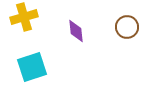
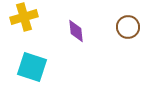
brown circle: moved 1 px right
cyan square: rotated 36 degrees clockwise
